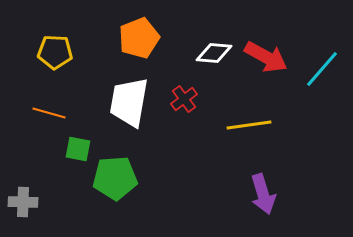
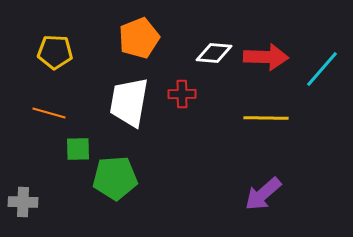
red arrow: rotated 27 degrees counterclockwise
red cross: moved 2 px left, 5 px up; rotated 36 degrees clockwise
yellow line: moved 17 px right, 7 px up; rotated 9 degrees clockwise
green square: rotated 12 degrees counterclockwise
purple arrow: rotated 66 degrees clockwise
